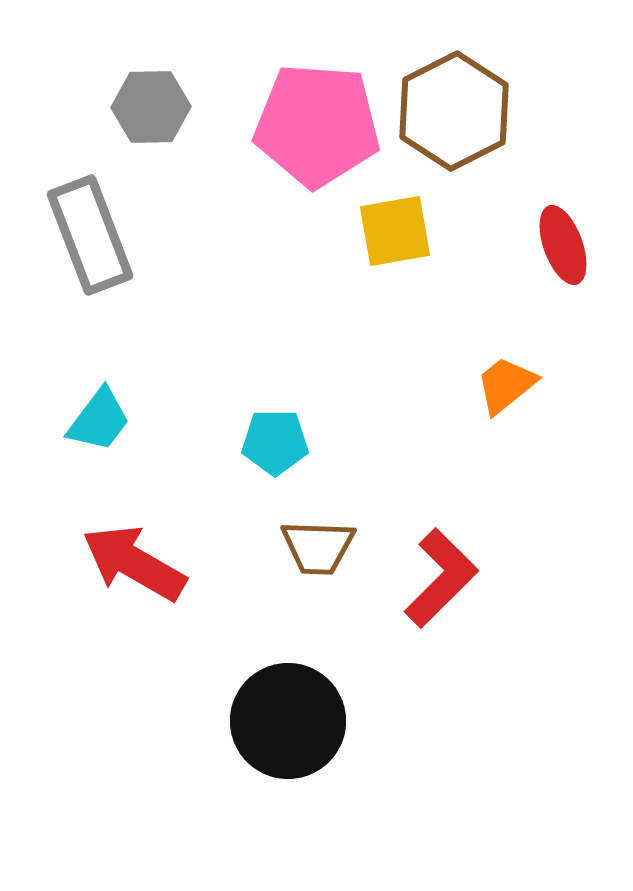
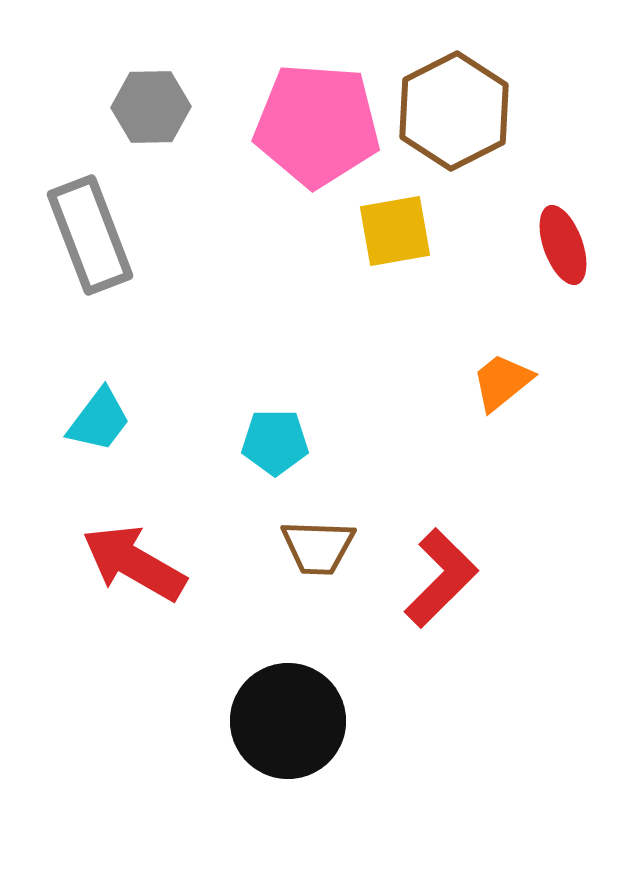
orange trapezoid: moved 4 px left, 3 px up
